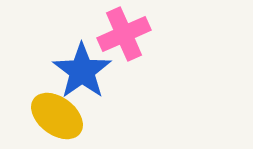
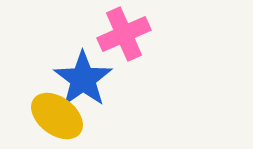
blue star: moved 1 px right, 8 px down
